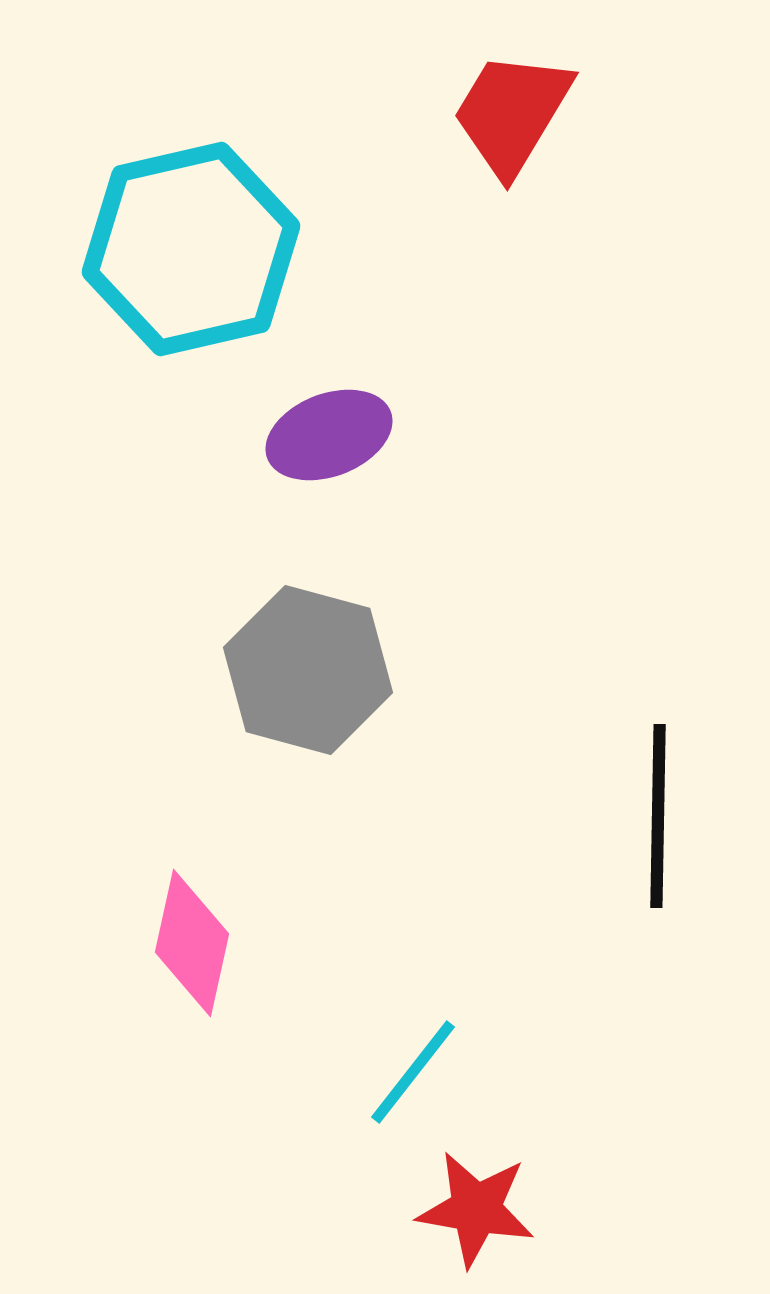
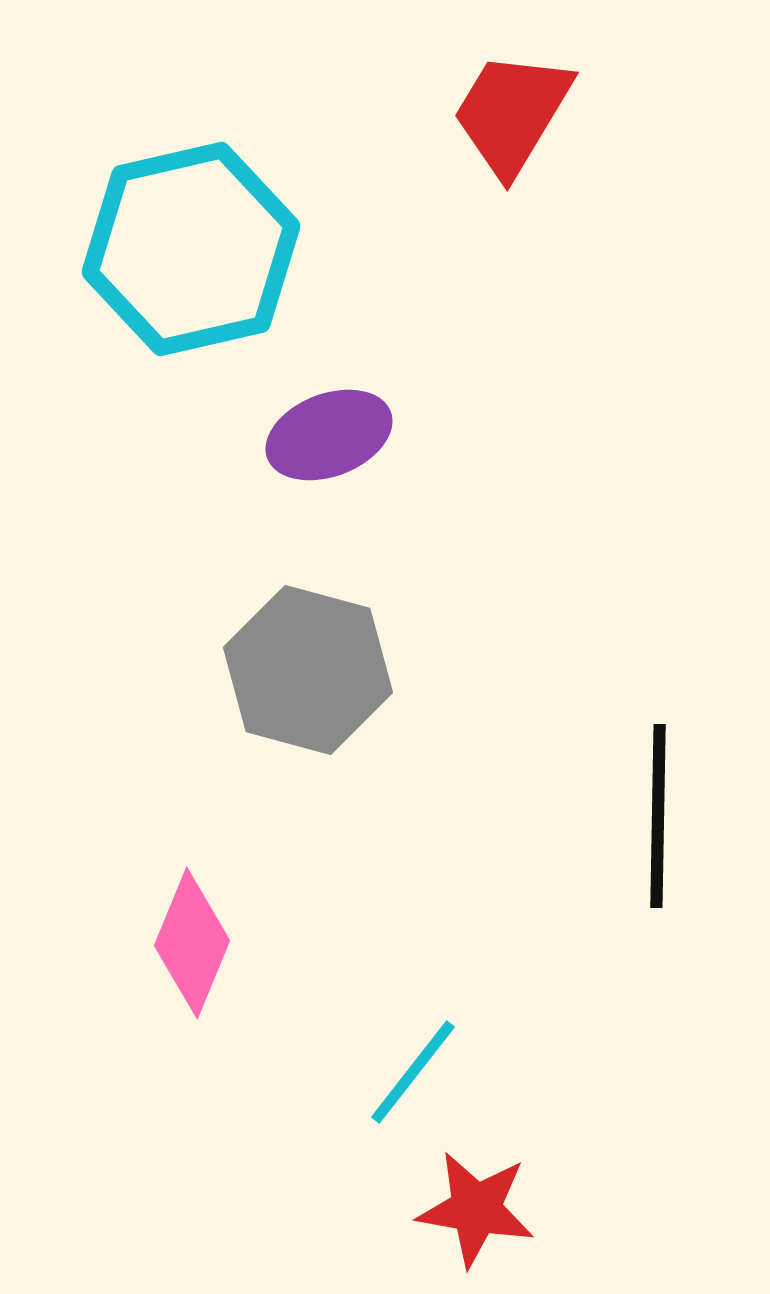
pink diamond: rotated 10 degrees clockwise
